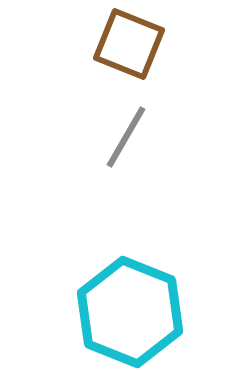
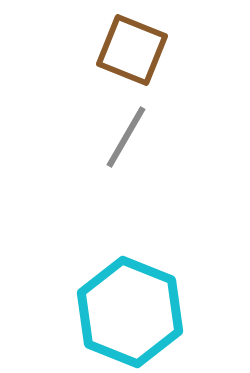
brown square: moved 3 px right, 6 px down
